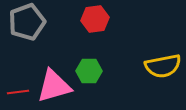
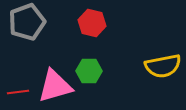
red hexagon: moved 3 px left, 4 px down; rotated 20 degrees clockwise
pink triangle: moved 1 px right
